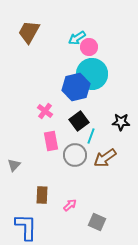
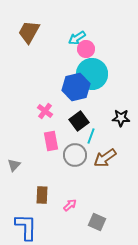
pink circle: moved 3 px left, 2 px down
black star: moved 4 px up
